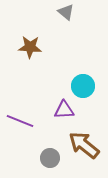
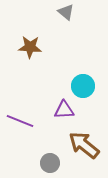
gray circle: moved 5 px down
